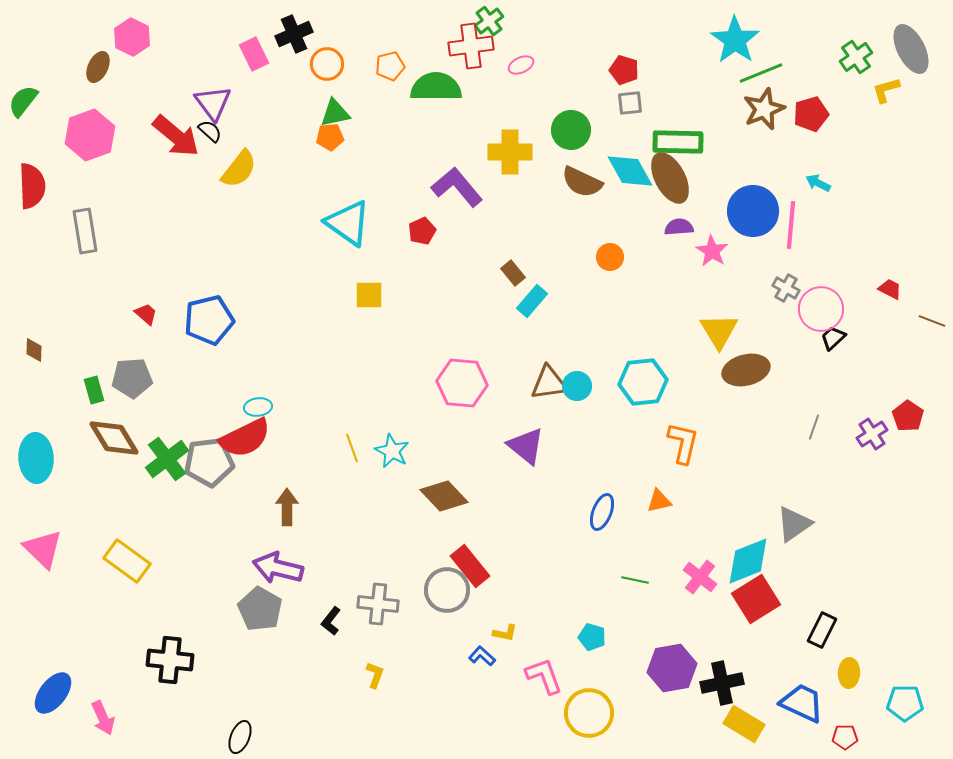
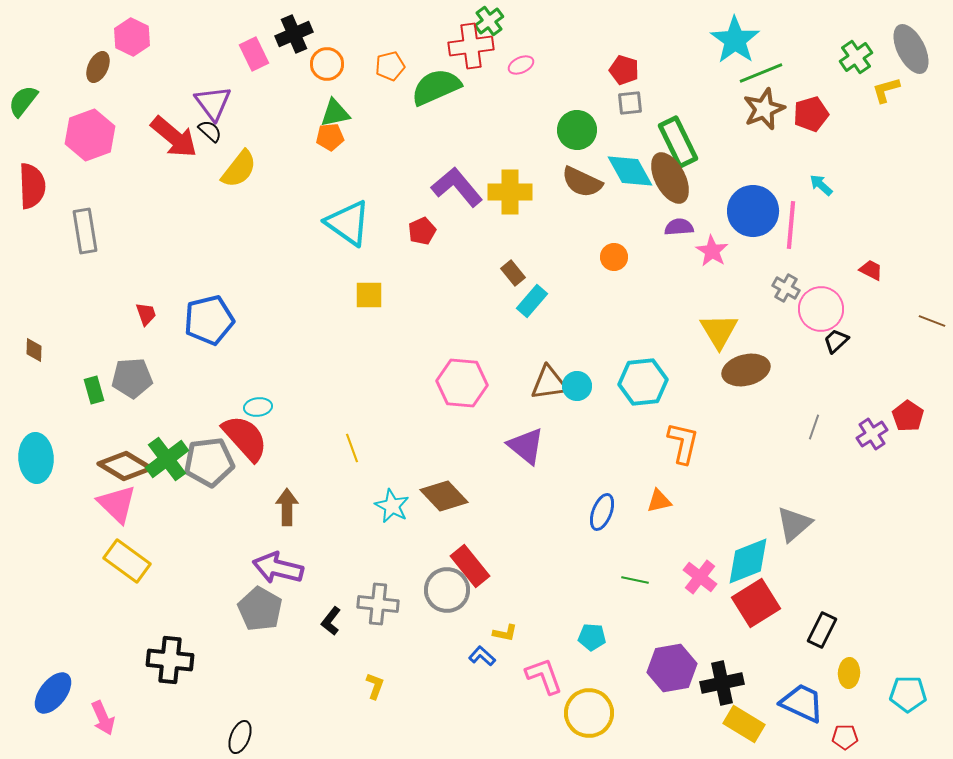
green semicircle at (436, 87): rotated 24 degrees counterclockwise
green circle at (571, 130): moved 6 px right
red arrow at (176, 136): moved 2 px left, 1 px down
green rectangle at (678, 142): rotated 63 degrees clockwise
yellow cross at (510, 152): moved 40 px down
cyan arrow at (818, 183): moved 3 px right, 2 px down; rotated 15 degrees clockwise
orange circle at (610, 257): moved 4 px right
red trapezoid at (890, 289): moved 19 px left, 19 px up
red trapezoid at (146, 314): rotated 30 degrees clockwise
black trapezoid at (833, 338): moved 3 px right, 3 px down
brown diamond at (114, 438): moved 11 px right, 28 px down; rotated 28 degrees counterclockwise
red semicircle at (245, 438): rotated 106 degrees counterclockwise
cyan star at (392, 451): moved 55 px down
gray triangle at (794, 524): rotated 6 degrees counterclockwise
pink triangle at (43, 549): moved 74 px right, 45 px up
red square at (756, 599): moved 4 px down
cyan pentagon at (592, 637): rotated 12 degrees counterclockwise
yellow L-shape at (375, 675): moved 11 px down
cyan pentagon at (905, 703): moved 3 px right, 9 px up
